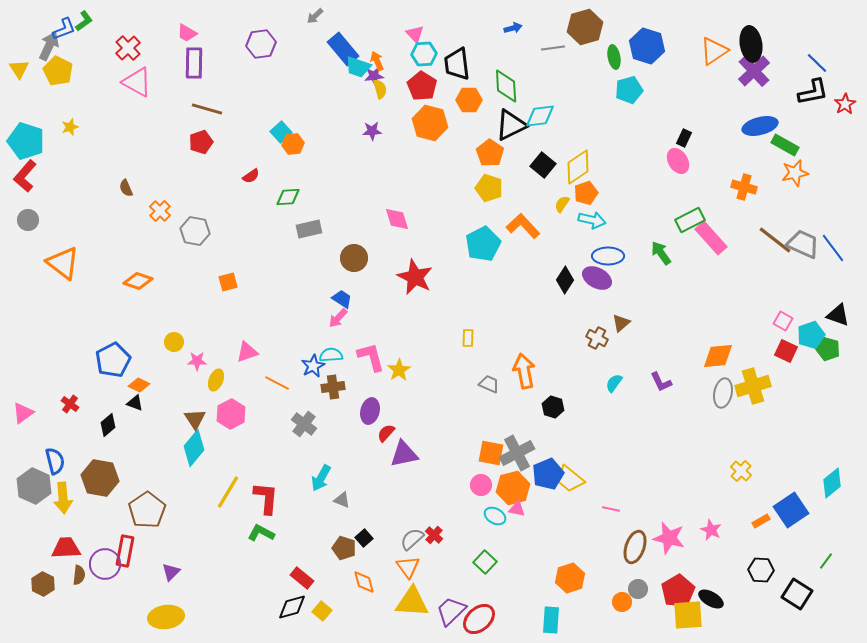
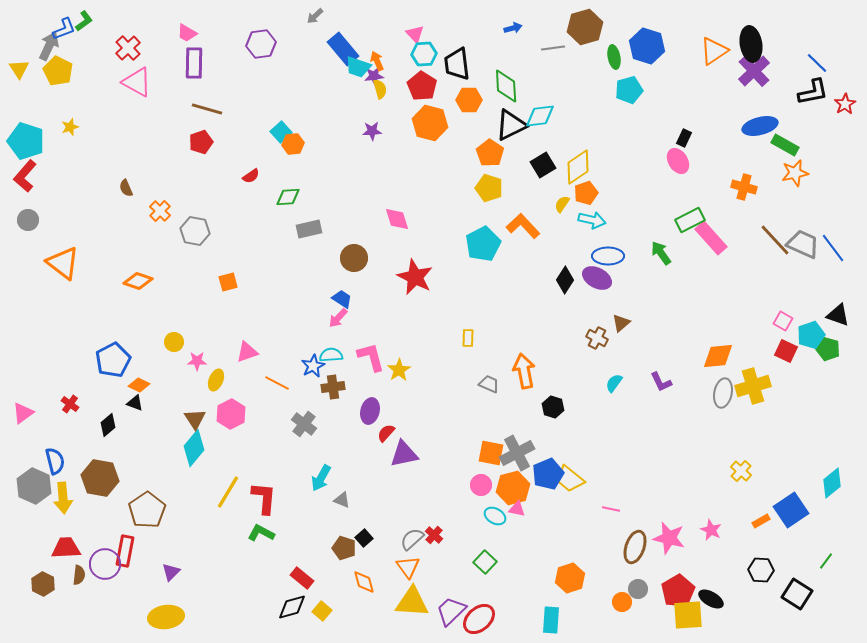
black square at (543, 165): rotated 20 degrees clockwise
brown line at (775, 240): rotated 9 degrees clockwise
red L-shape at (266, 498): moved 2 px left
